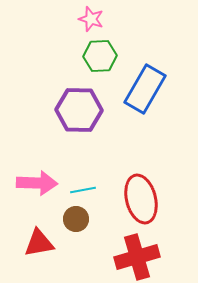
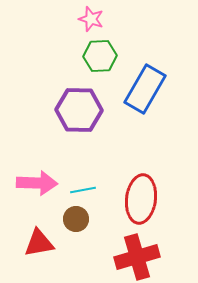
red ellipse: rotated 21 degrees clockwise
